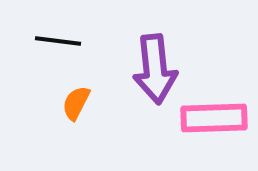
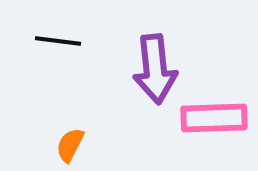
orange semicircle: moved 6 px left, 42 px down
